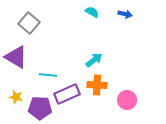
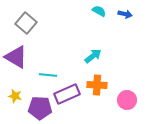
cyan semicircle: moved 7 px right, 1 px up
gray square: moved 3 px left
cyan arrow: moved 1 px left, 4 px up
yellow star: moved 1 px left, 1 px up
